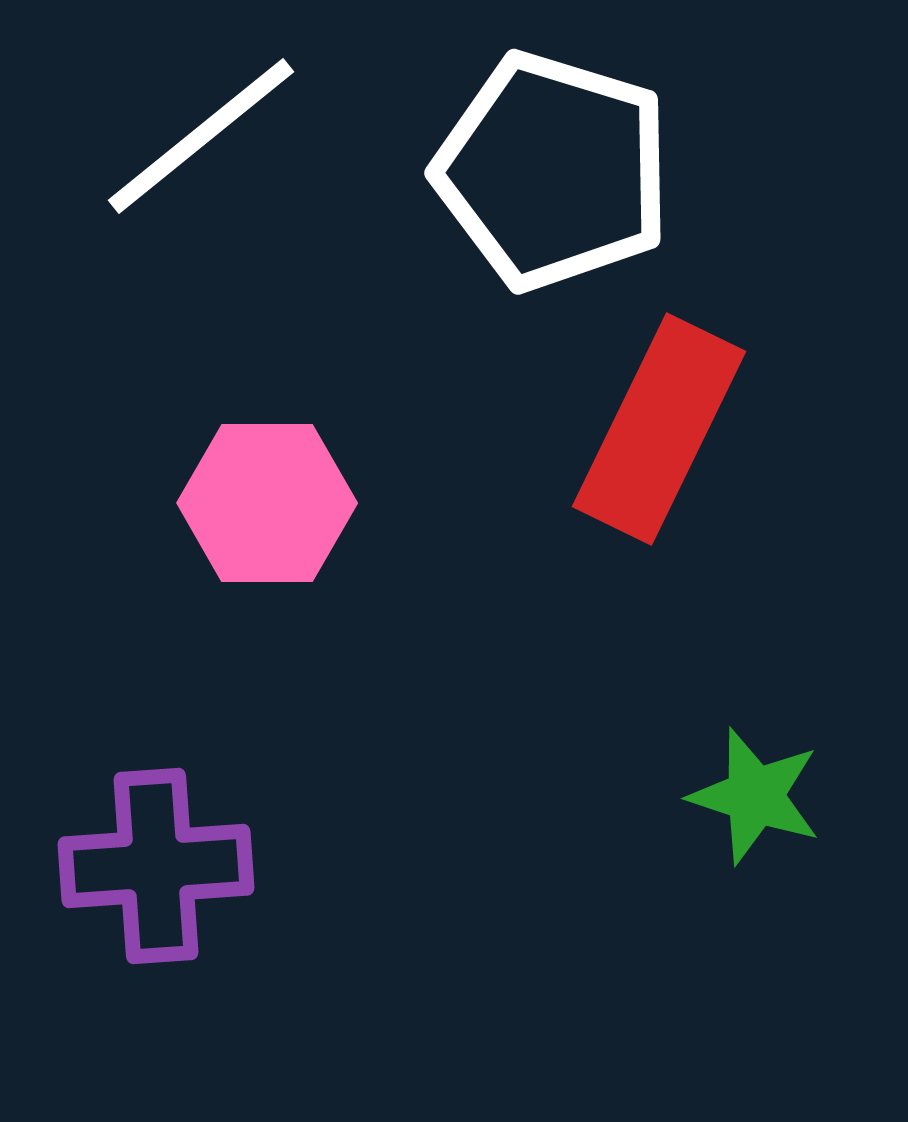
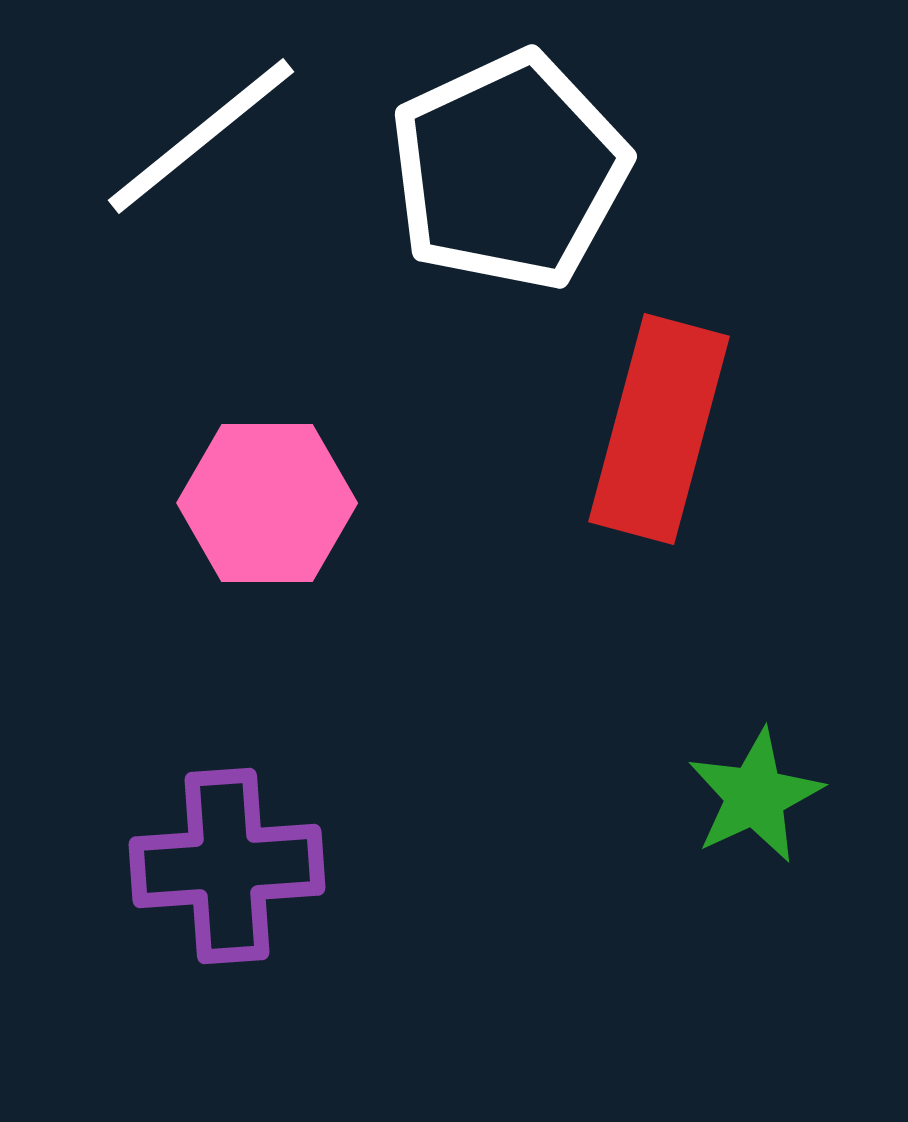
white pentagon: moved 44 px left; rotated 30 degrees clockwise
red rectangle: rotated 11 degrees counterclockwise
green star: rotated 29 degrees clockwise
purple cross: moved 71 px right
